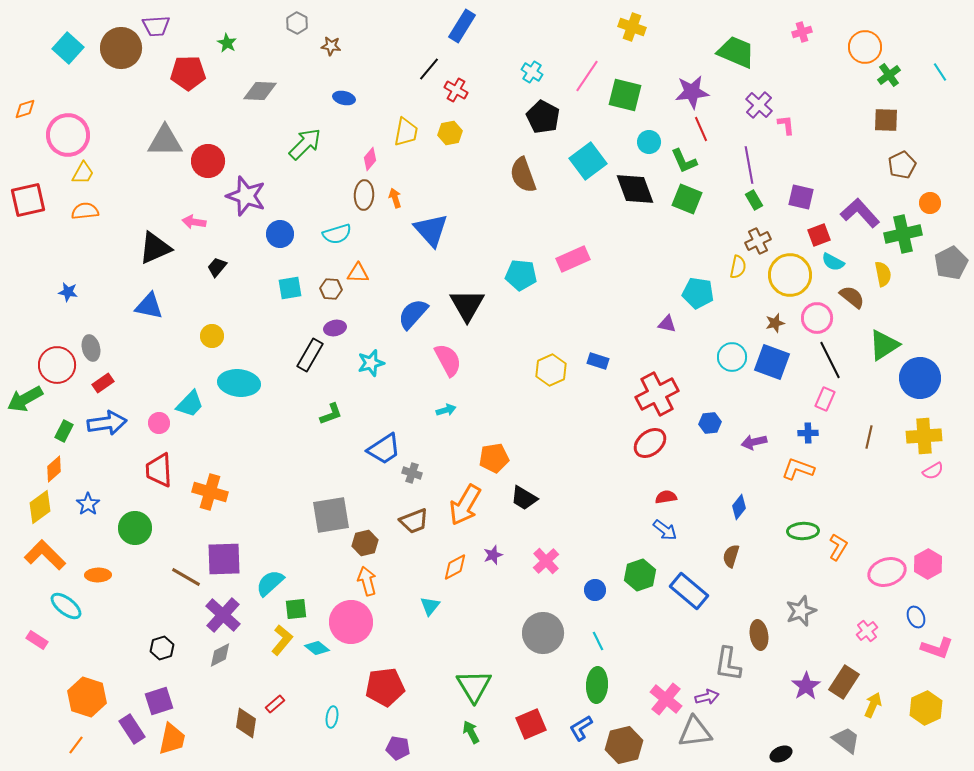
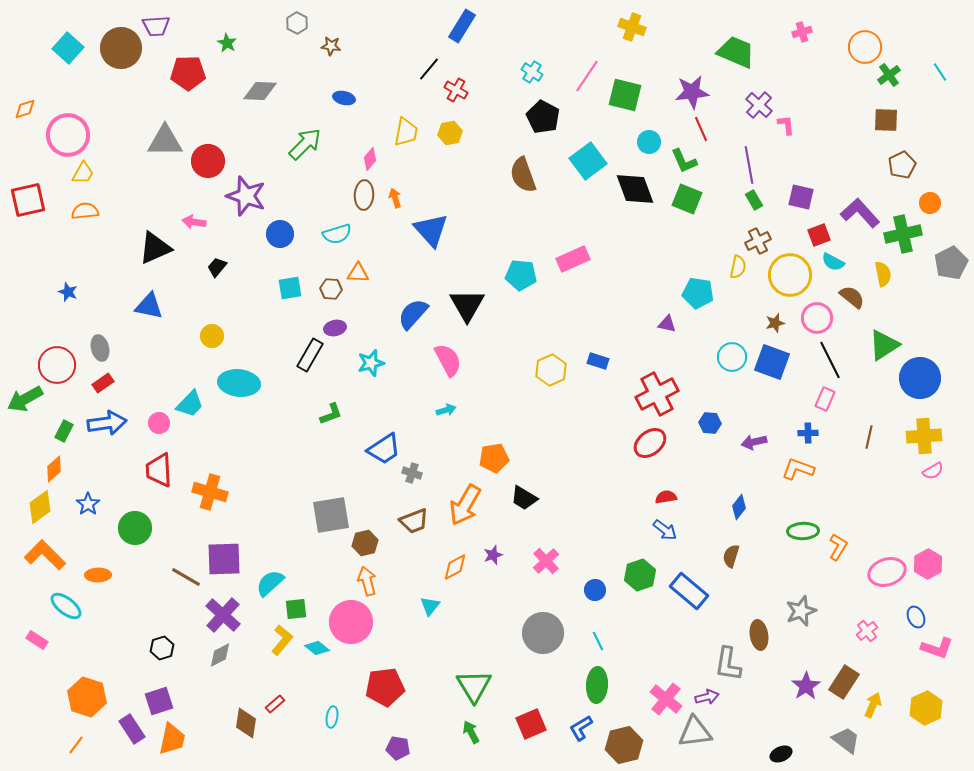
blue star at (68, 292): rotated 12 degrees clockwise
gray ellipse at (91, 348): moved 9 px right
blue hexagon at (710, 423): rotated 10 degrees clockwise
